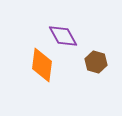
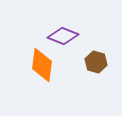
purple diamond: rotated 40 degrees counterclockwise
